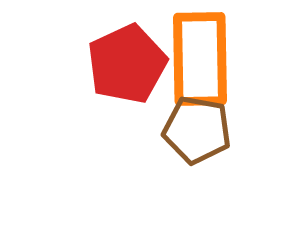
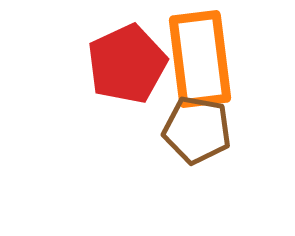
orange rectangle: rotated 6 degrees counterclockwise
